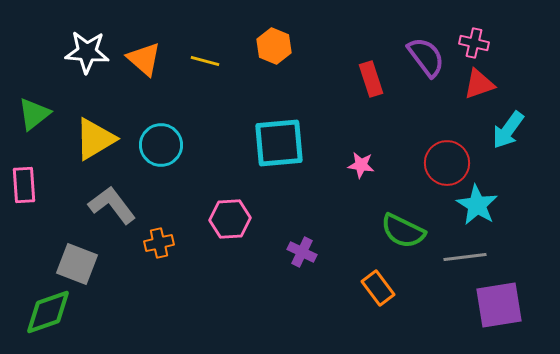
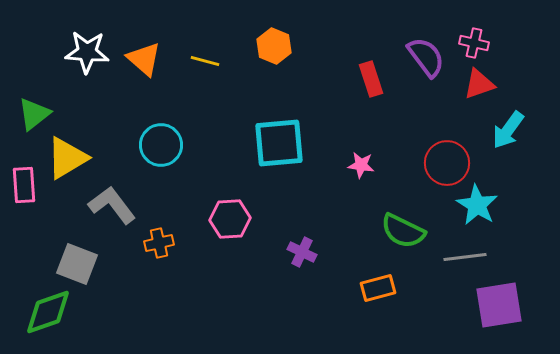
yellow triangle: moved 28 px left, 19 px down
orange rectangle: rotated 68 degrees counterclockwise
